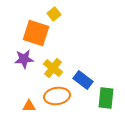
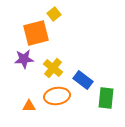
orange square: rotated 32 degrees counterclockwise
